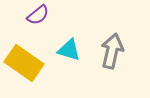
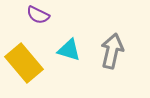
purple semicircle: rotated 65 degrees clockwise
yellow rectangle: rotated 15 degrees clockwise
